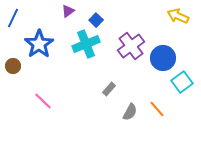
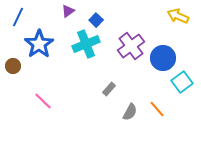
blue line: moved 5 px right, 1 px up
